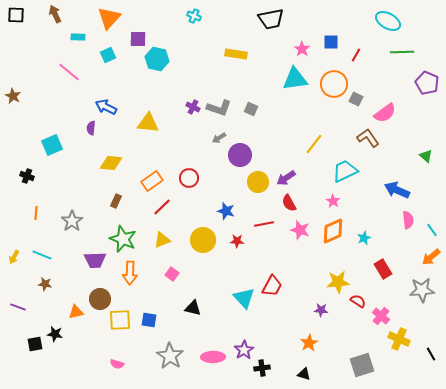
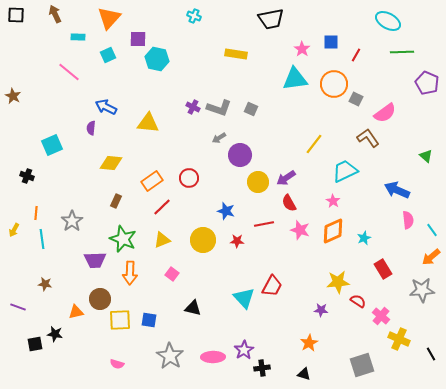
cyan line at (42, 255): moved 16 px up; rotated 60 degrees clockwise
yellow arrow at (14, 257): moved 27 px up
